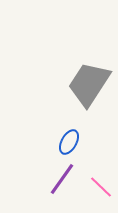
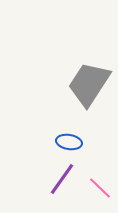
blue ellipse: rotated 70 degrees clockwise
pink line: moved 1 px left, 1 px down
